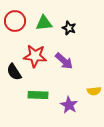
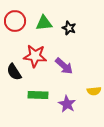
purple arrow: moved 5 px down
purple star: moved 2 px left, 1 px up
